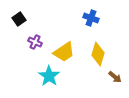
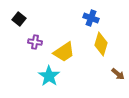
black square: rotated 16 degrees counterclockwise
purple cross: rotated 16 degrees counterclockwise
yellow diamond: moved 3 px right, 10 px up
brown arrow: moved 3 px right, 3 px up
